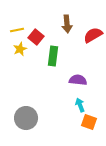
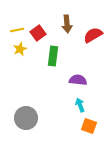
red square: moved 2 px right, 4 px up; rotated 14 degrees clockwise
orange square: moved 4 px down
